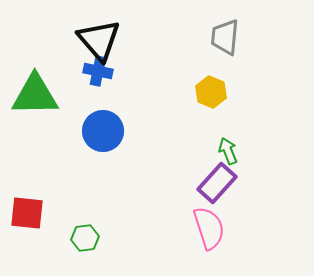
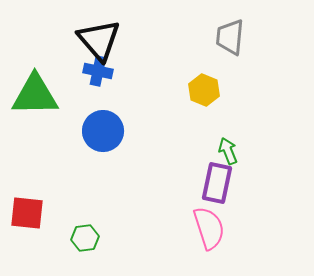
gray trapezoid: moved 5 px right
yellow hexagon: moved 7 px left, 2 px up
purple rectangle: rotated 30 degrees counterclockwise
